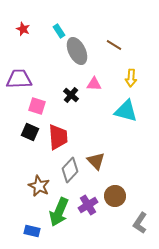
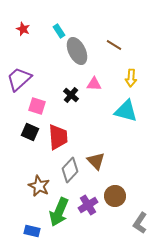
purple trapezoid: rotated 40 degrees counterclockwise
